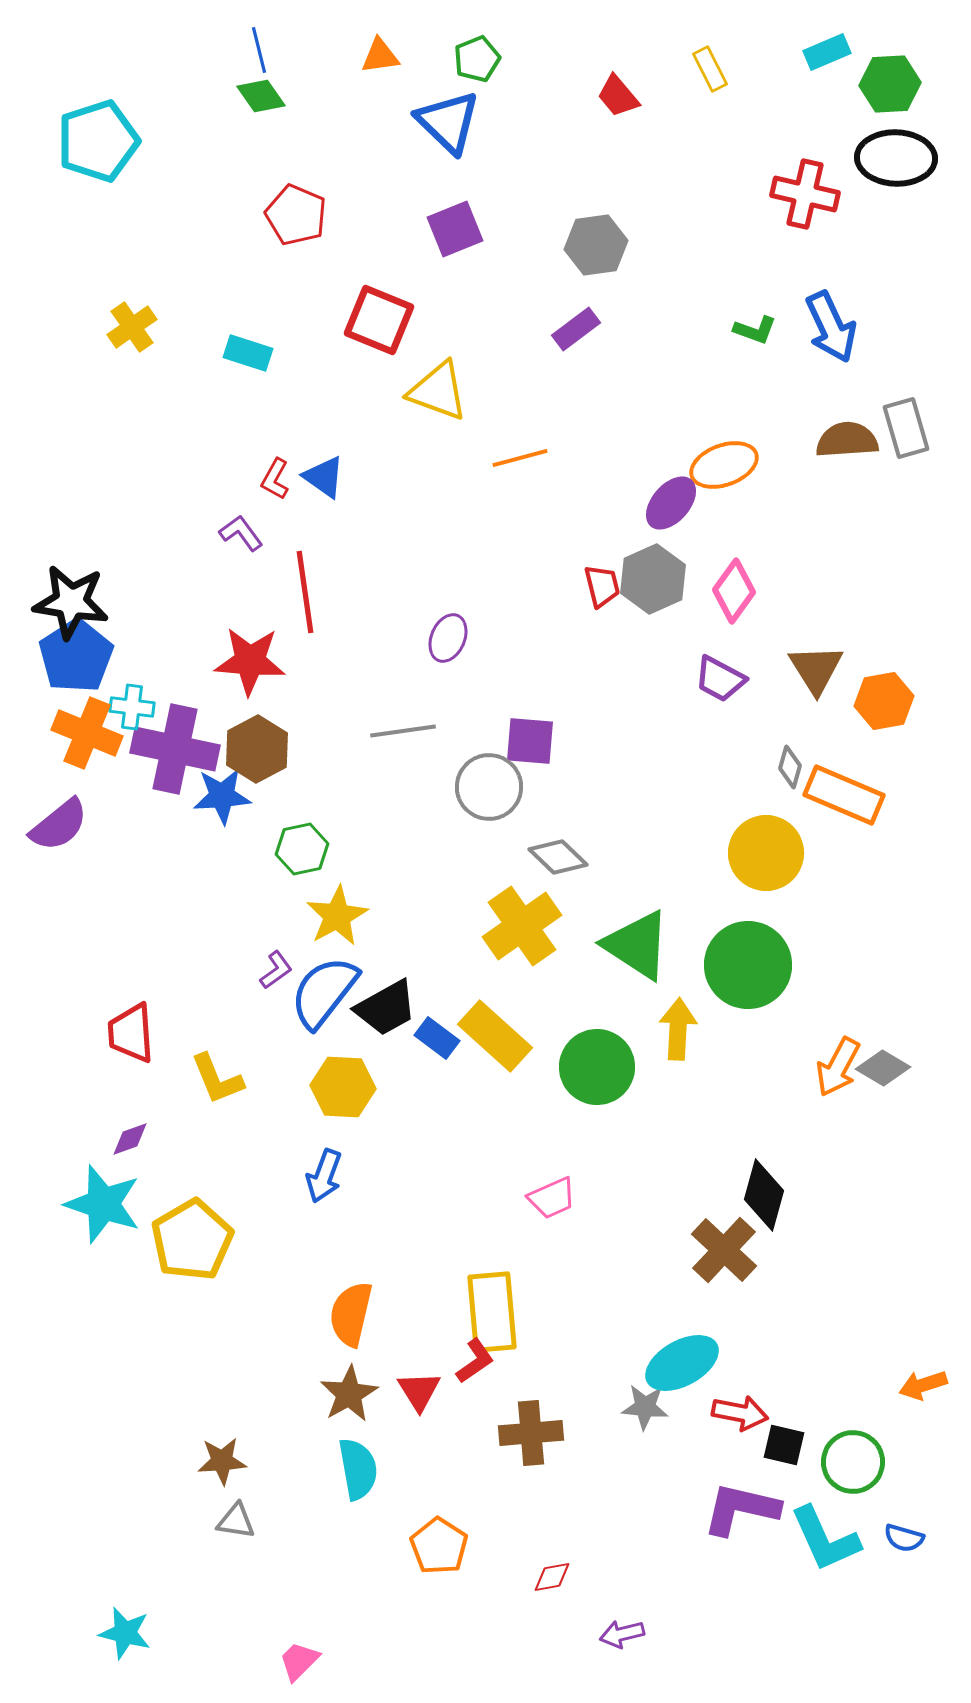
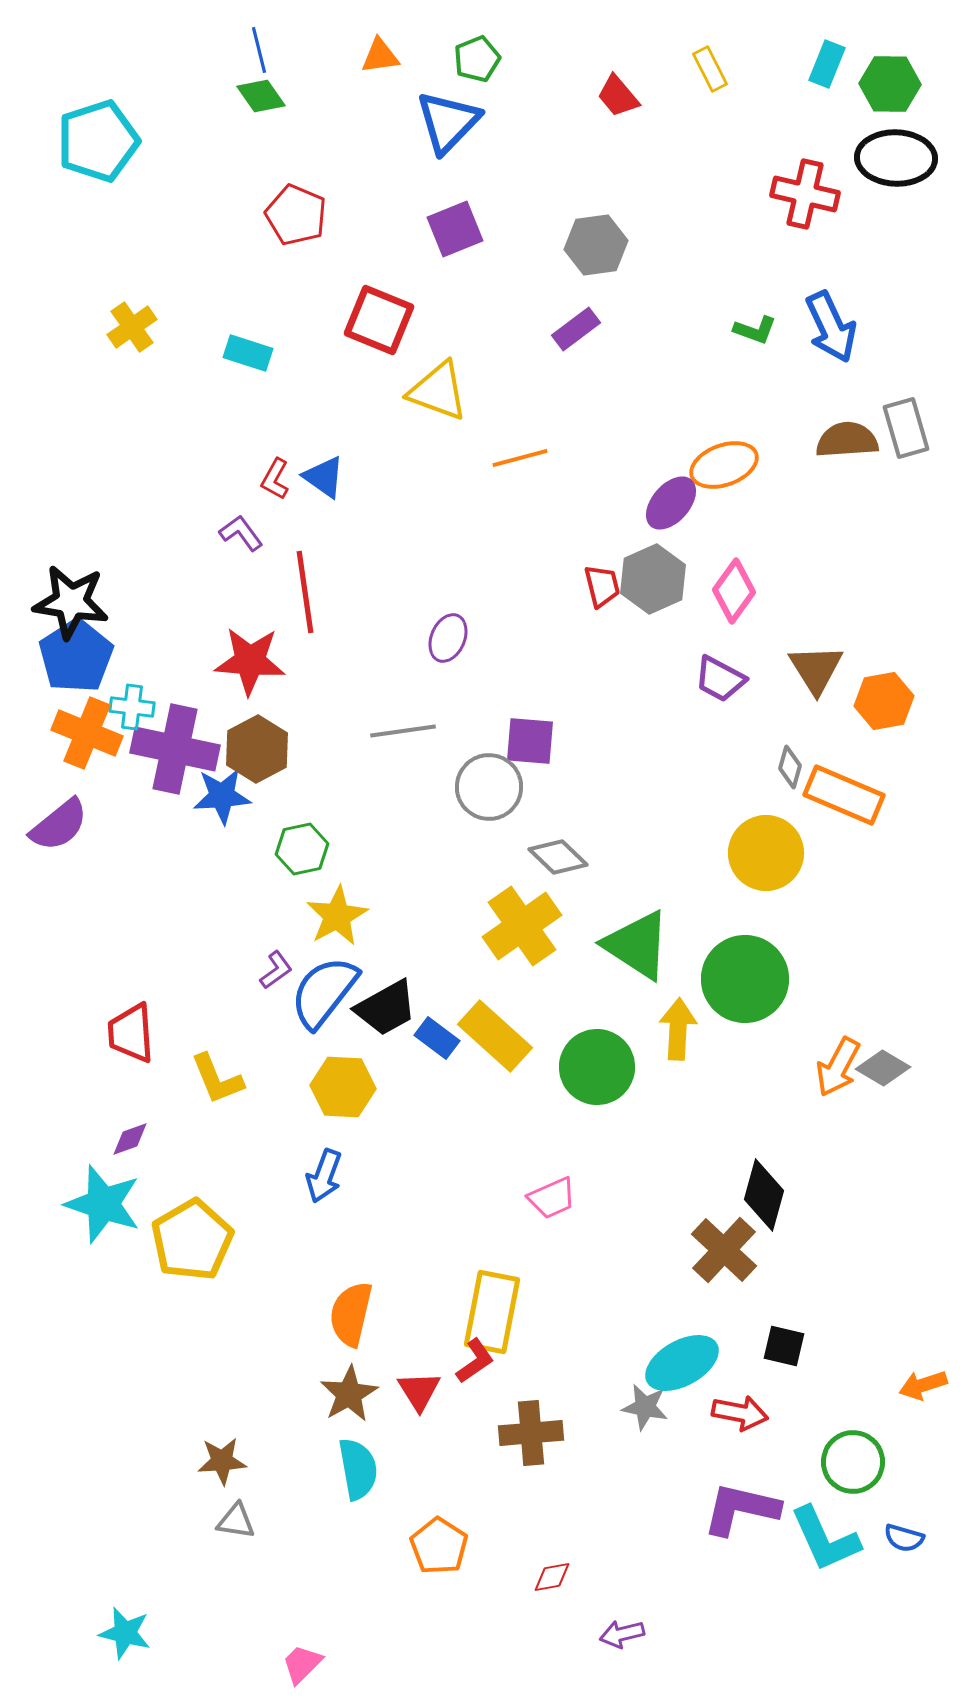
cyan rectangle at (827, 52): moved 12 px down; rotated 45 degrees counterclockwise
green hexagon at (890, 84): rotated 4 degrees clockwise
blue triangle at (448, 122): rotated 30 degrees clockwise
green circle at (748, 965): moved 3 px left, 14 px down
yellow rectangle at (492, 1312): rotated 16 degrees clockwise
gray star at (645, 1407): rotated 6 degrees clockwise
black square at (784, 1445): moved 99 px up
pink trapezoid at (299, 1661): moved 3 px right, 3 px down
